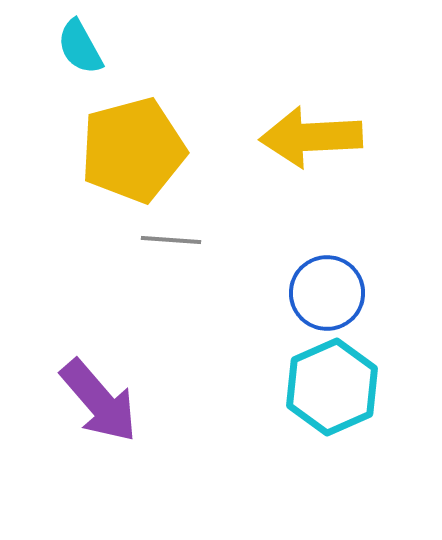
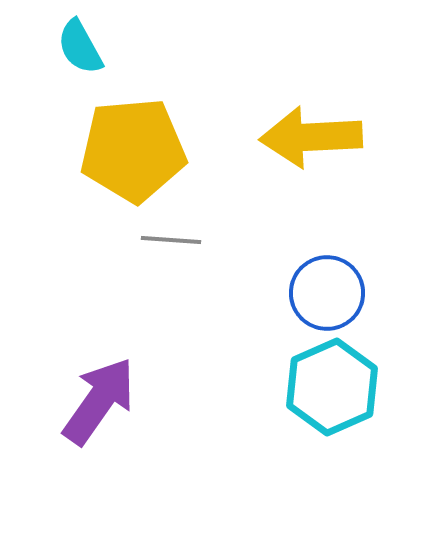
yellow pentagon: rotated 10 degrees clockwise
purple arrow: rotated 104 degrees counterclockwise
